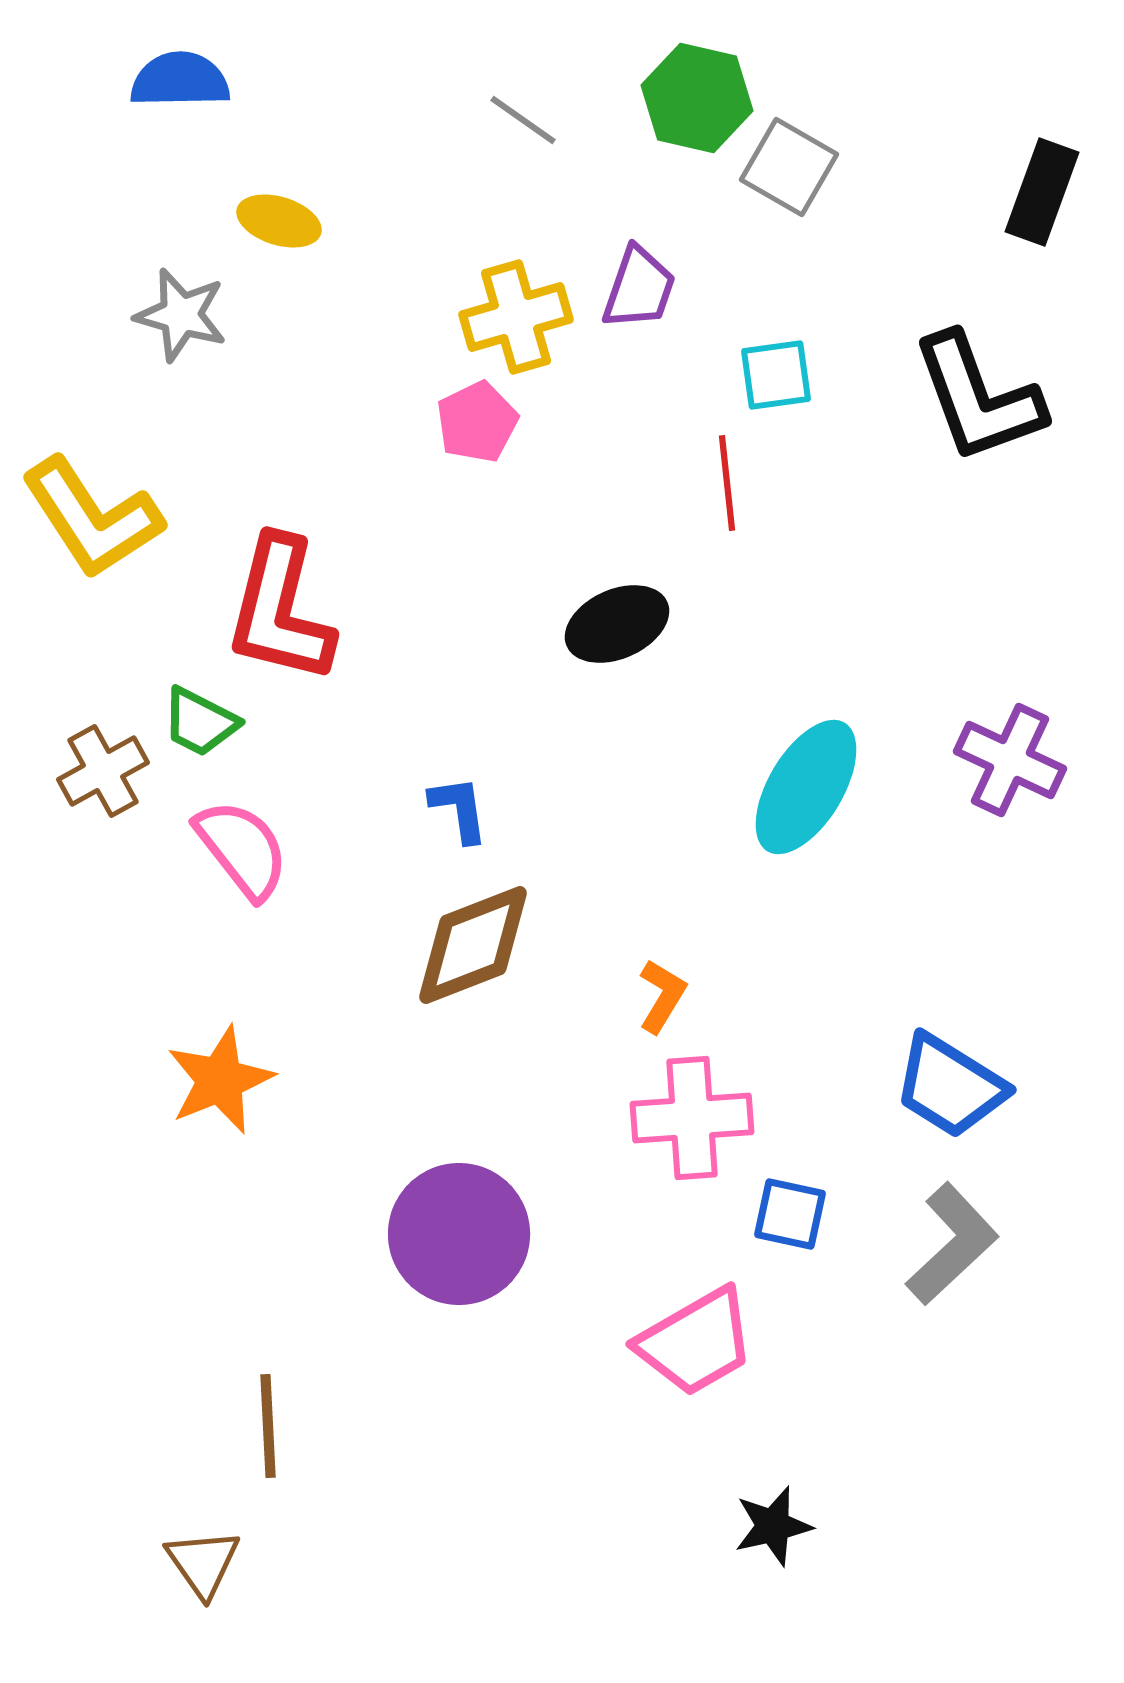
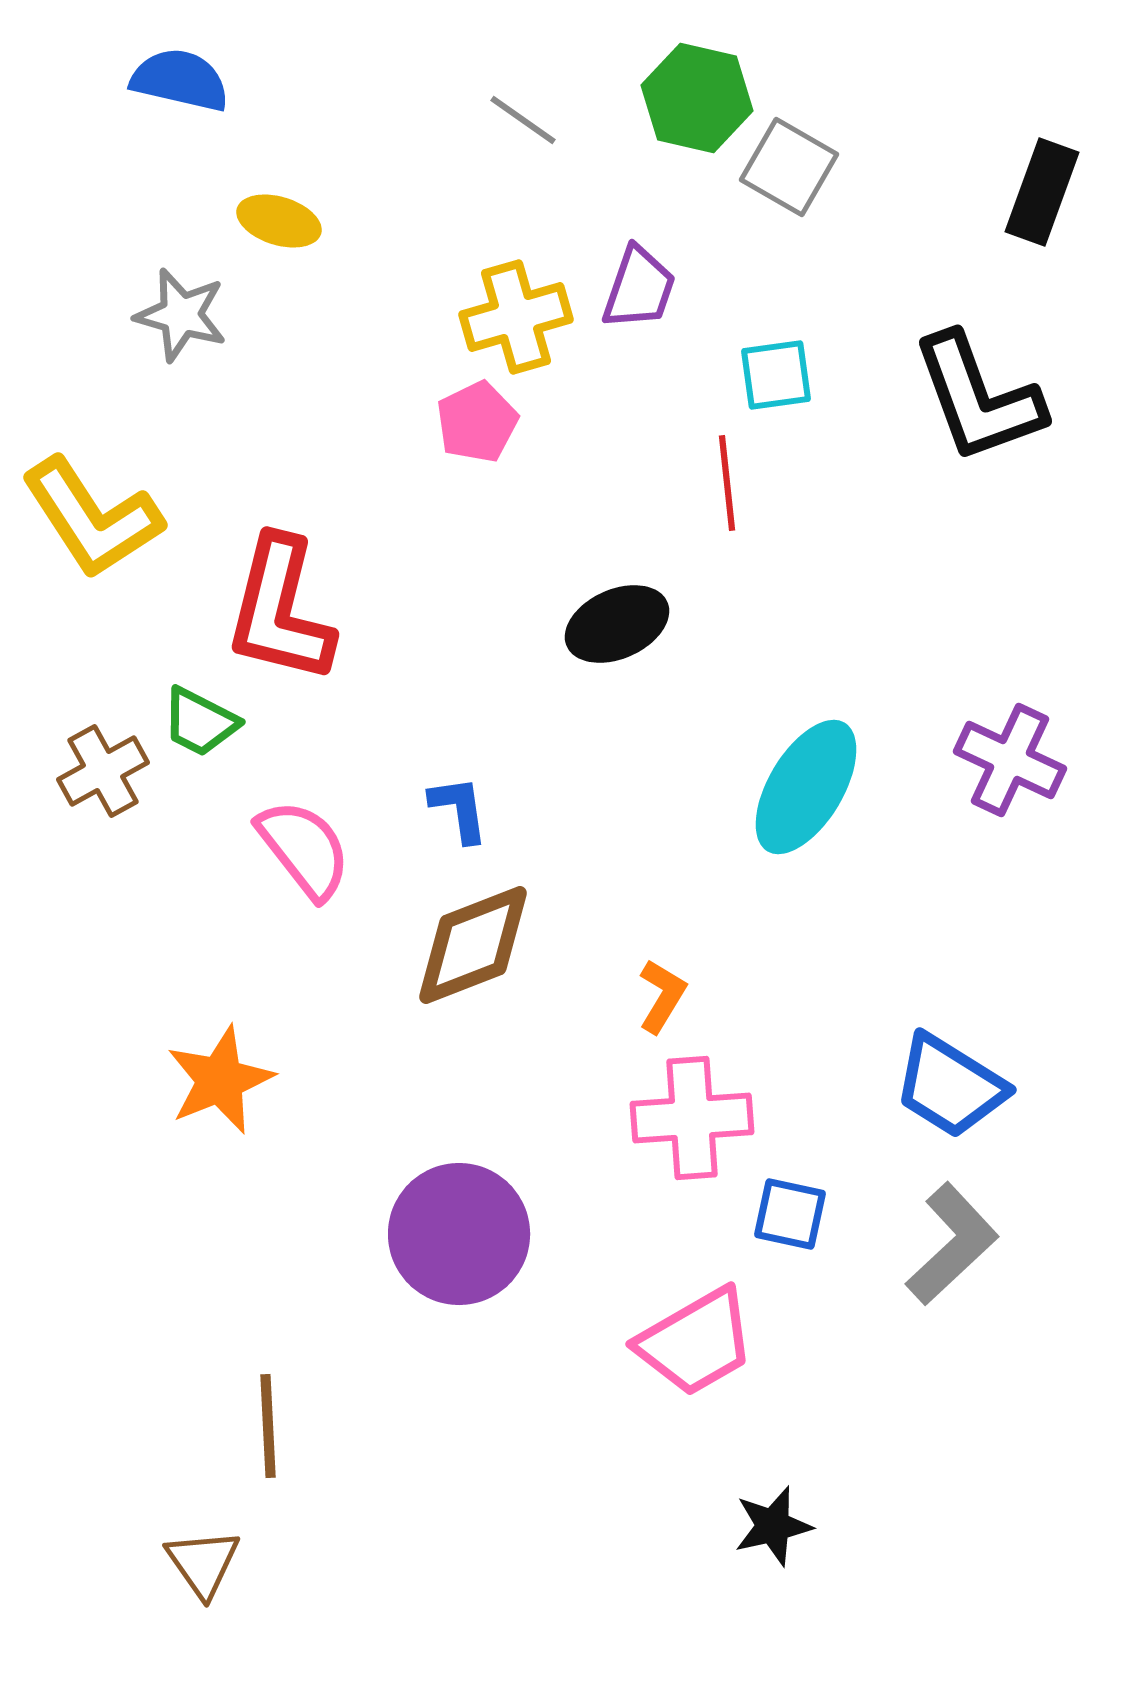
blue semicircle: rotated 14 degrees clockwise
pink semicircle: moved 62 px right
